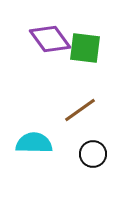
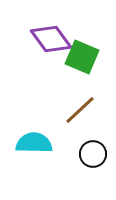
purple diamond: moved 1 px right
green square: moved 3 px left, 9 px down; rotated 16 degrees clockwise
brown line: rotated 8 degrees counterclockwise
